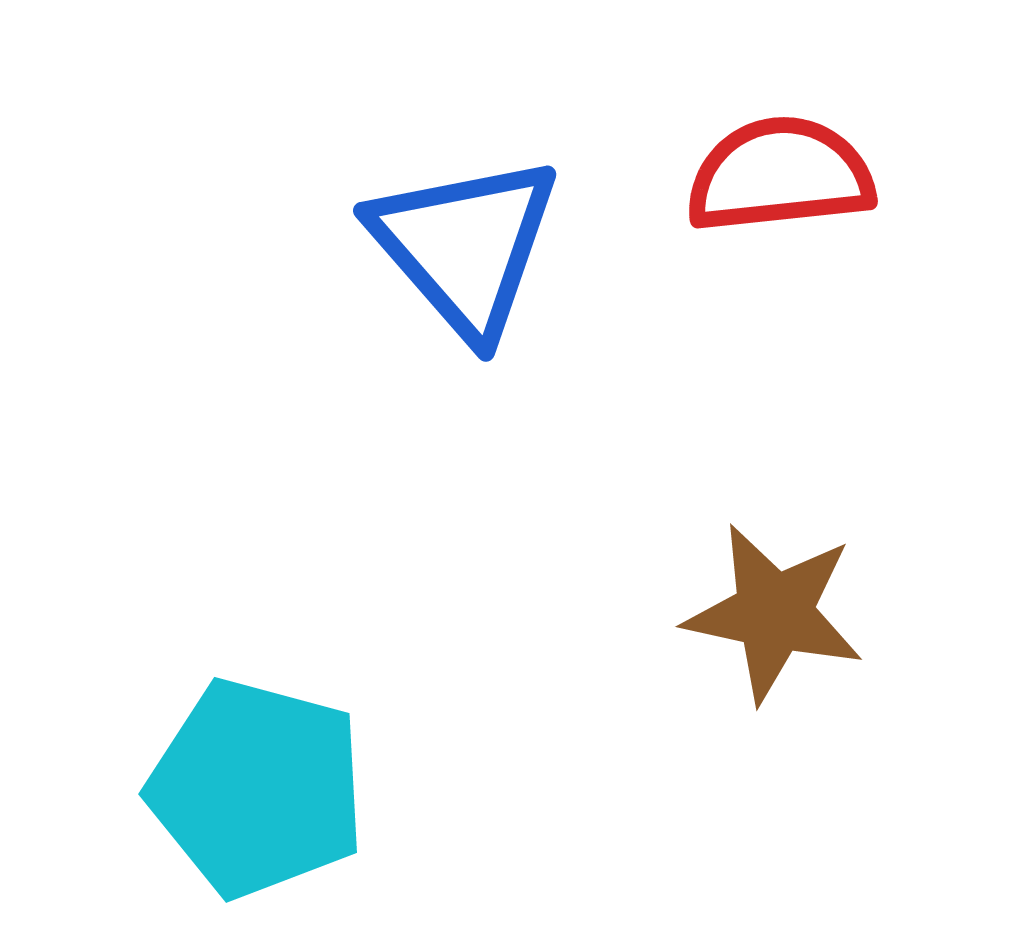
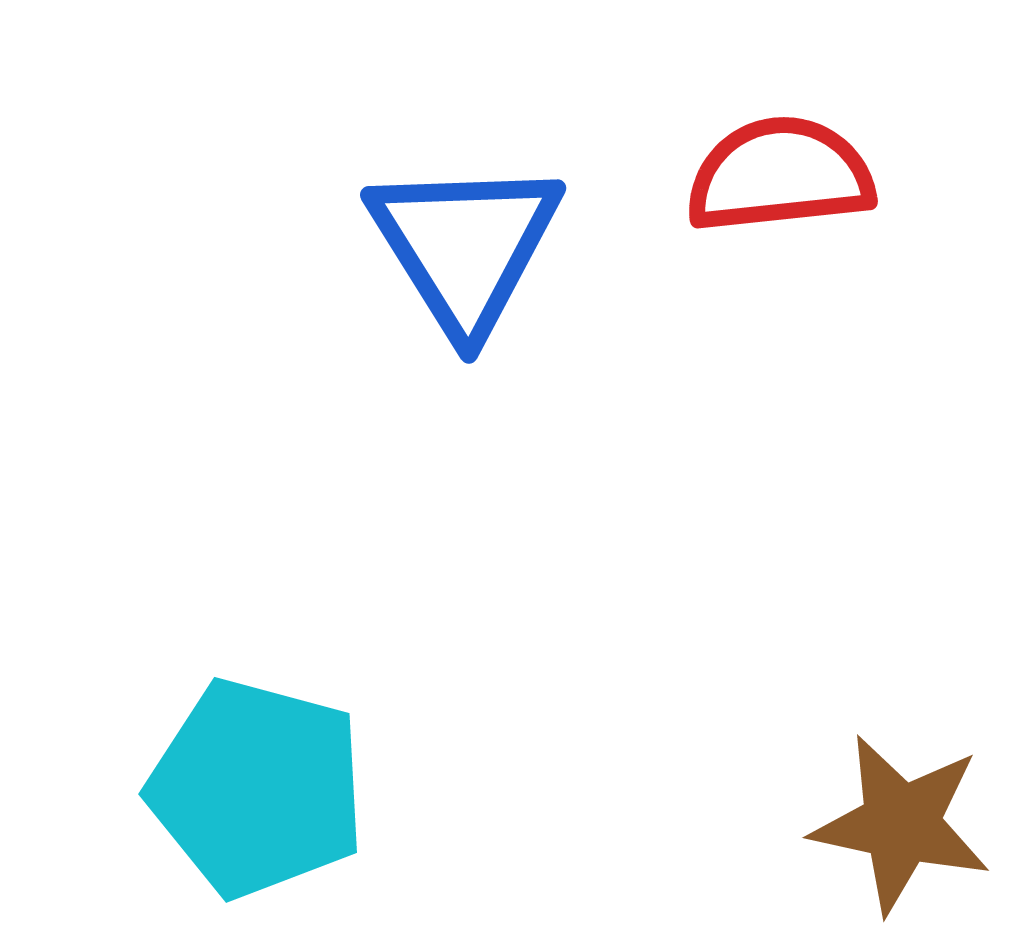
blue triangle: rotated 9 degrees clockwise
brown star: moved 127 px right, 211 px down
